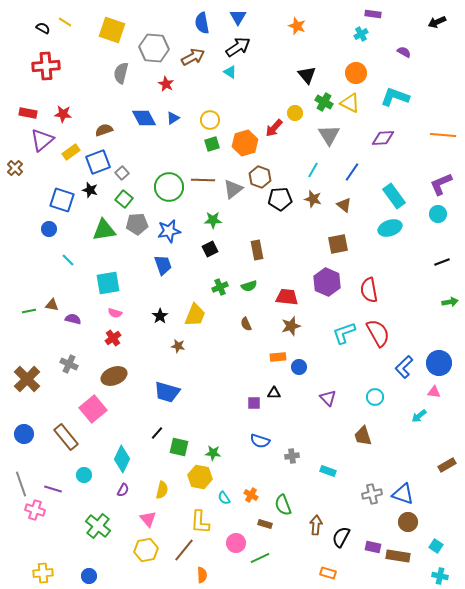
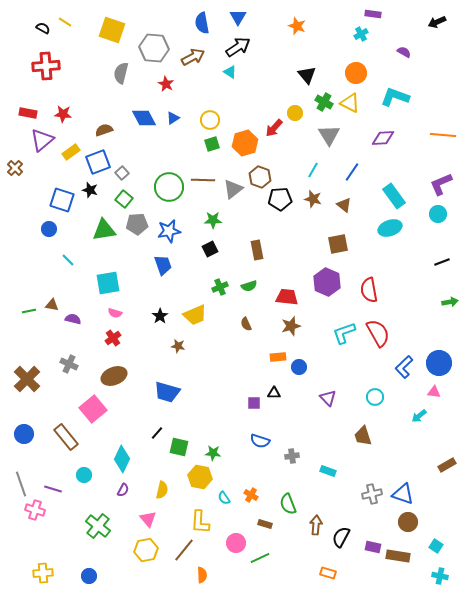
yellow trapezoid at (195, 315): rotated 45 degrees clockwise
green semicircle at (283, 505): moved 5 px right, 1 px up
